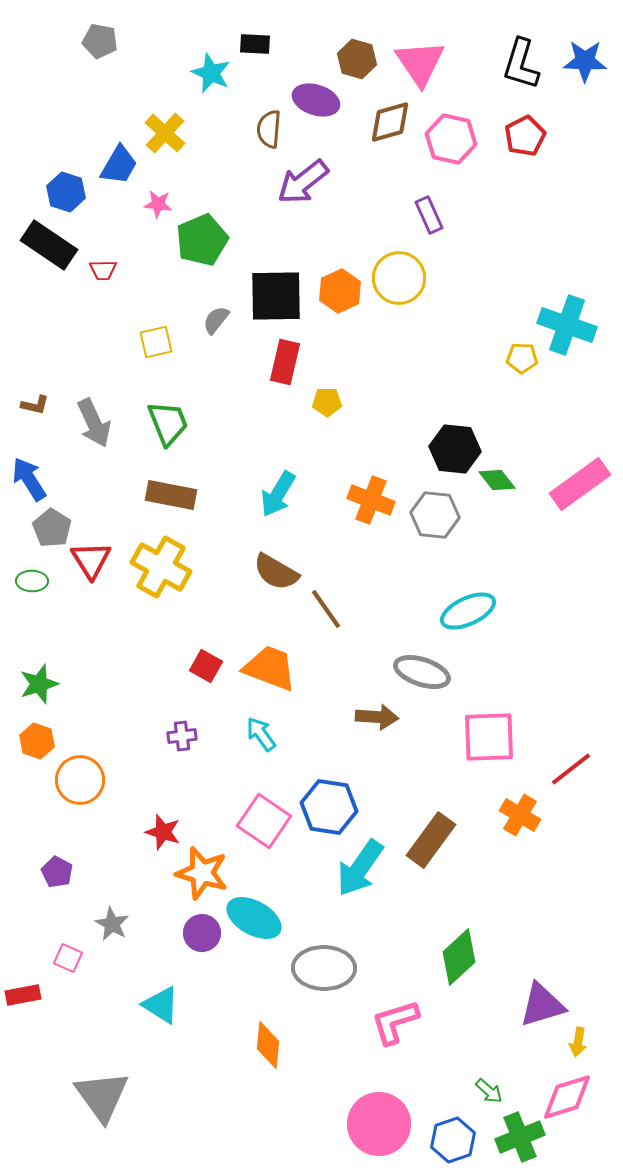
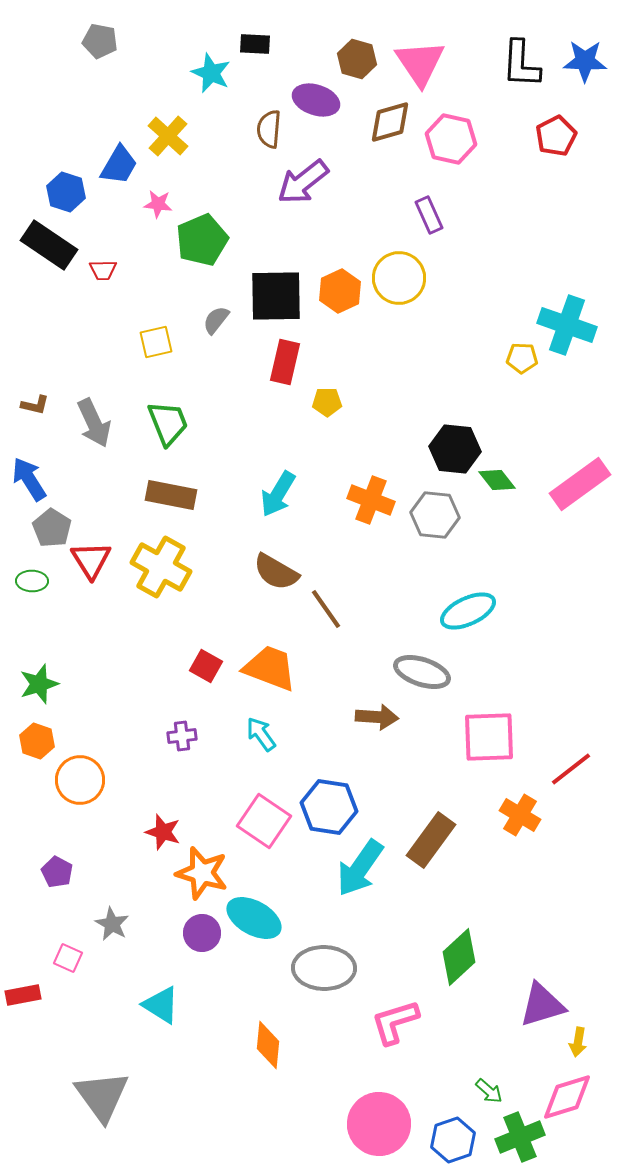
black L-shape at (521, 64): rotated 14 degrees counterclockwise
yellow cross at (165, 133): moved 3 px right, 3 px down
red pentagon at (525, 136): moved 31 px right
